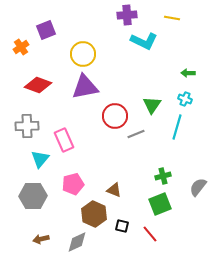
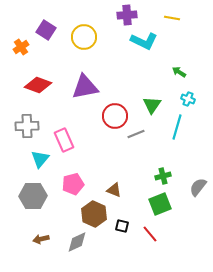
purple square: rotated 36 degrees counterclockwise
yellow circle: moved 1 px right, 17 px up
green arrow: moved 9 px left, 1 px up; rotated 32 degrees clockwise
cyan cross: moved 3 px right
